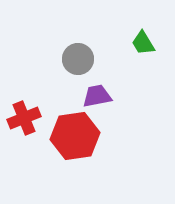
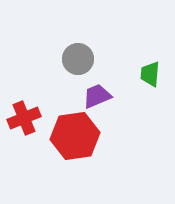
green trapezoid: moved 7 px right, 31 px down; rotated 36 degrees clockwise
purple trapezoid: rotated 12 degrees counterclockwise
